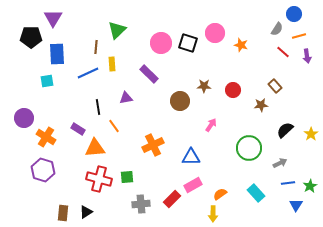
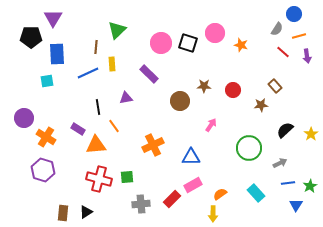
orange triangle at (95, 148): moved 1 px right, 3 px up
